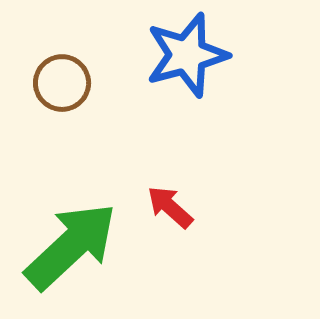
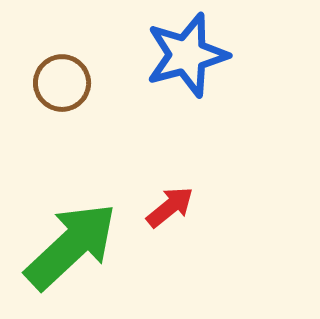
red arrow: rotated 99 degrees clockwise
